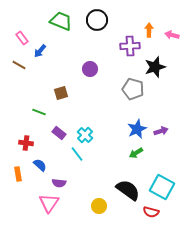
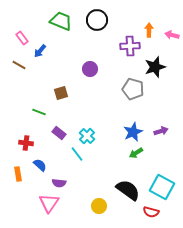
blue star: moved 4 px left, 3 px down
cyan cross: moved 2 px right, 1 px down
